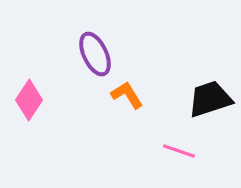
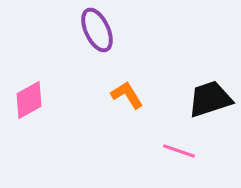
purple ellipse: moved 2 px right, 24 px up
pink diamond: rotated 27 degrees clockwise
